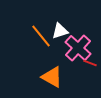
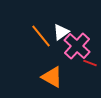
white triangle: moved 1 px right, 1 px down; rotated 18 degrees counterclockwise
pink cross: moved 1 px left, 2 px up
